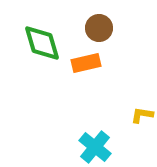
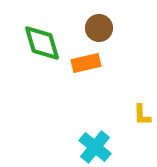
yellow L-shape: rotated 100 degrees counterclockwise
